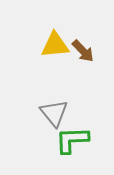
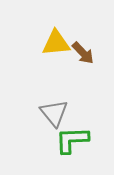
yellow triangle: moved 1 px right, 2 px up
brown arrow: moved 2 px down
